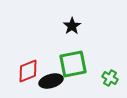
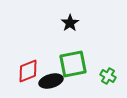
black star: moved 2 px left, 3 px up
green cross: moved 2 px left, 2 px up
